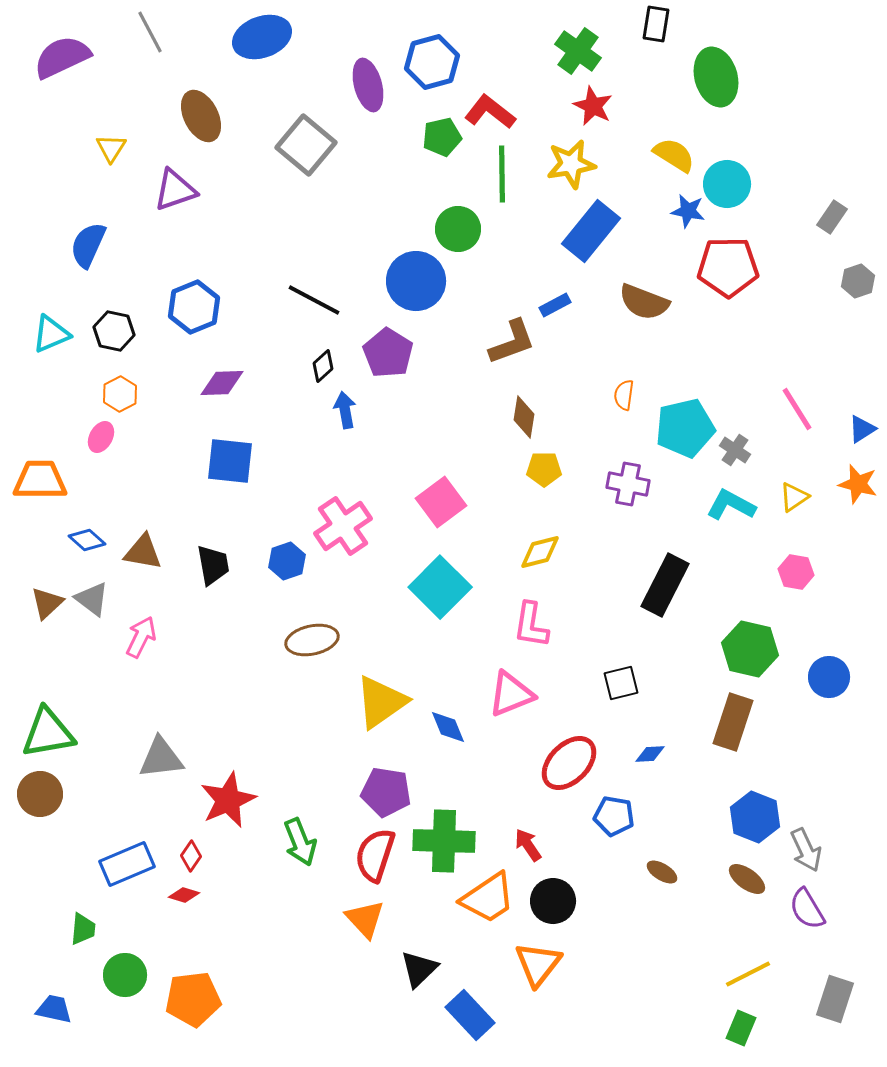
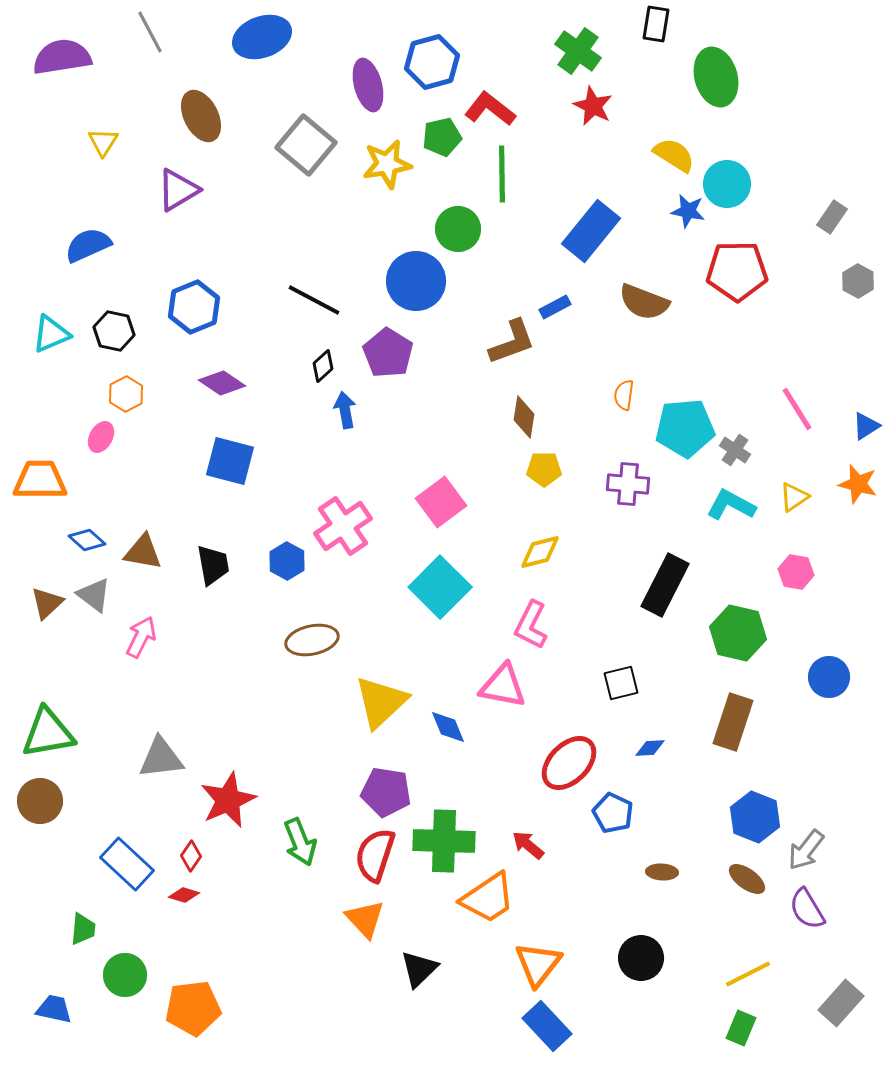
purple semicircle at (62, 57): rotated 16 degrees clockwise
red L-shape at (490, 112): moved 3 px up
yellow triangle at (111, 148): moved 8 px left, 6 px up
yellow star at (571, 164): moved 184 px left
purple triangle at (175, 190): moved 3 px right; rotated 12 degrees counterclockwise
blue semicircle at (88, 245): rotated 42 degrees clockwise
red pentagon at (728, 267): moved 9 px right, 4 px down
gray hexagon at (858, 281): rotated 12 degrees counterclockwise
blue rectangle at (555, 305): moved 2 px down
purple diamond at (222, 383): rotated 36 degrees clockwise
orange hexagon at (120, 394): moved 6 px right
cyan pentagon at (685, 428): rotated 8 degrees clockwise
blue triangle at (862, 429): moved 4 px right, 3 px up
blue square at (230, 461): rotated 9 degrees clockwise
purple cross at (628, 484): rotated 6 degrees counterclockwise
blue hexagon at (287, 561): rotated 12 degrees counterclockwise
gray triangle at (92, 599): moved 2 px right, 4 px up
pink L-shape at (531, 625): rotated 18 degrees clockwise
green hexagon at (750, 649): moved 12 px left, 16 px up
pink triangle at (511, 694): moved 8 px left, 8 px up; rotated 33 degrees clockwise
yellow triangle at (381, 702): rotated 8 degrees counterclockwise
blue diamond at (650, 754): moved 6 px up
brown circle at (40, 794): moved 7 px down
blue pentagon at (614, 816): moved 1 px left, 3 px up; rotated 15 degrees clockwise
red arrow at (528, 845): rotated 16 degrees counterclockwise
gray arrow at (806, 850): rotated 63 degrees clockwise
blue rectangle at (127, 864): rotated 66 degrees clockwise
brown ellipse at (662, 872): rotated 28 degrees counterclockwise
black circle at (553, 901): moved 88 px right, 57 px down
orange pentagon at (193, 999): moved 9 px down
gray rectangle at (835, 999): moved 6 px right, 4 px down; rotated 24 degrees clockwise
blue rectangle at (470, 1015): moved 77 px right, 11 px down
